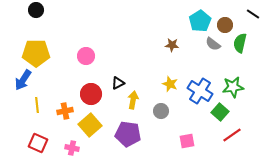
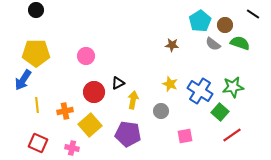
green semicircle: rotated 96 degrees clockwise
red circle: moved 3 px right, 2 px up
pink square: moved 2 px left, 5 px up
